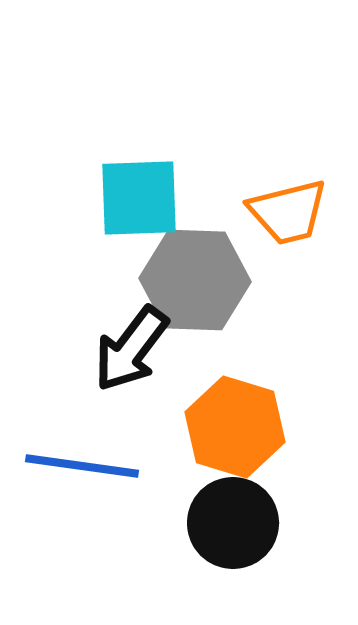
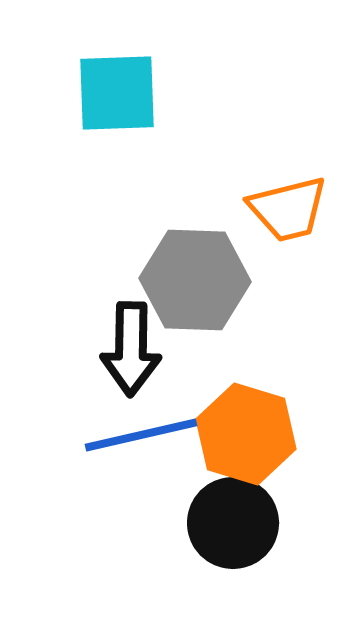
cyan square: moved 22 px left, 105 px up
orange trapezoid: moved 3 px up
black arrow: rotated 36 degrees counterclockwise
orange hexagon: moved 11 px right, 7 px down
blue line: moved 59 px right, 31 px up; rotated 21 degrees counterclockwise
